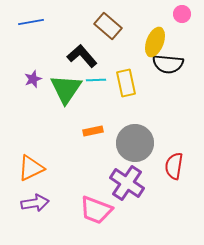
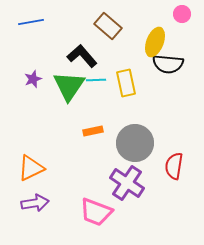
green triangle: moved 3 px right, 3 px up
pink trapezoid: moved 2 px down
